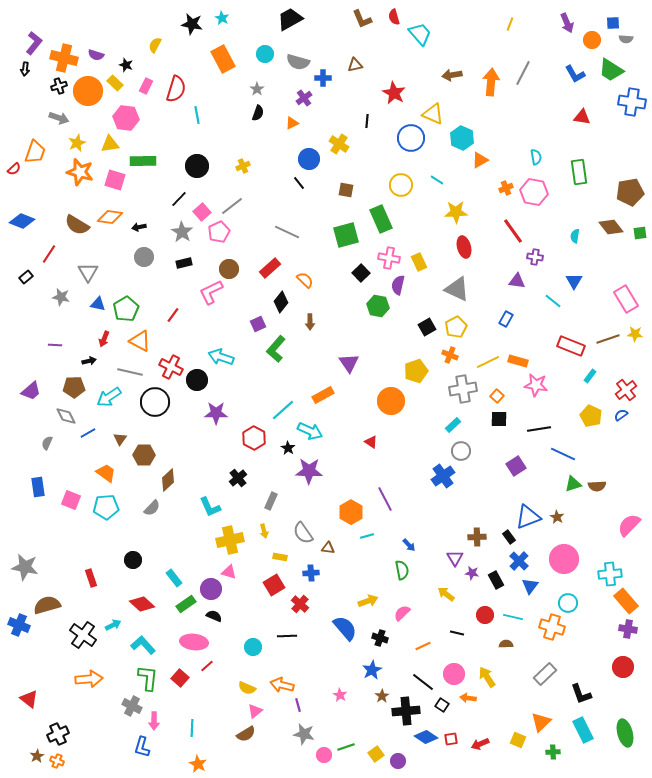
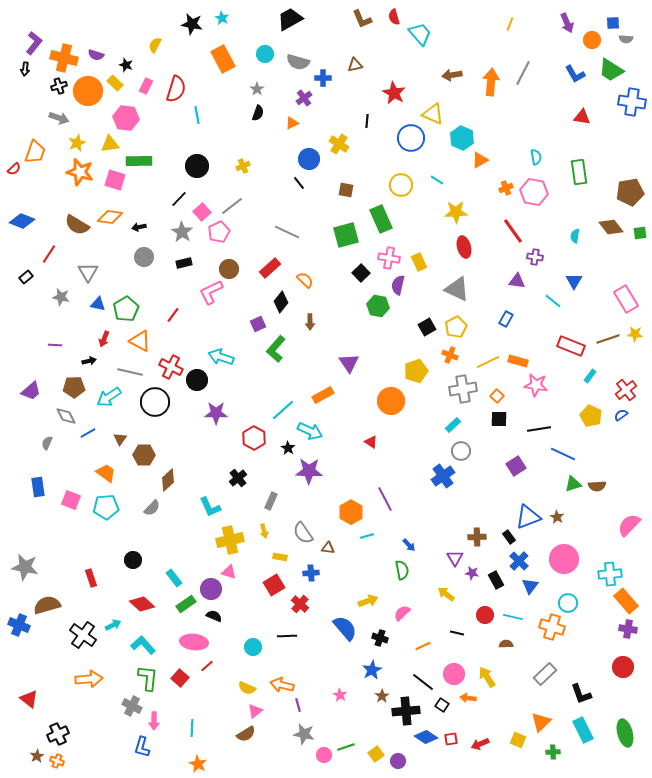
green rectangle at (143, 161): moved 4 px left
